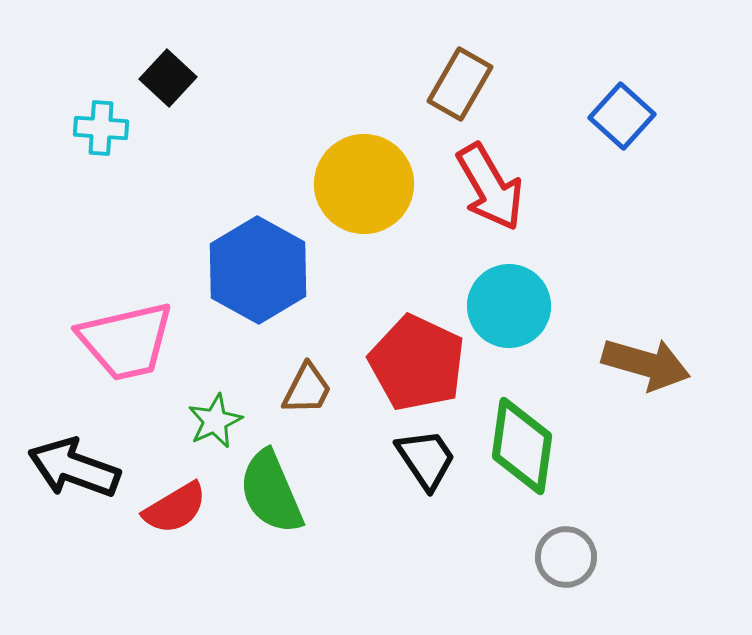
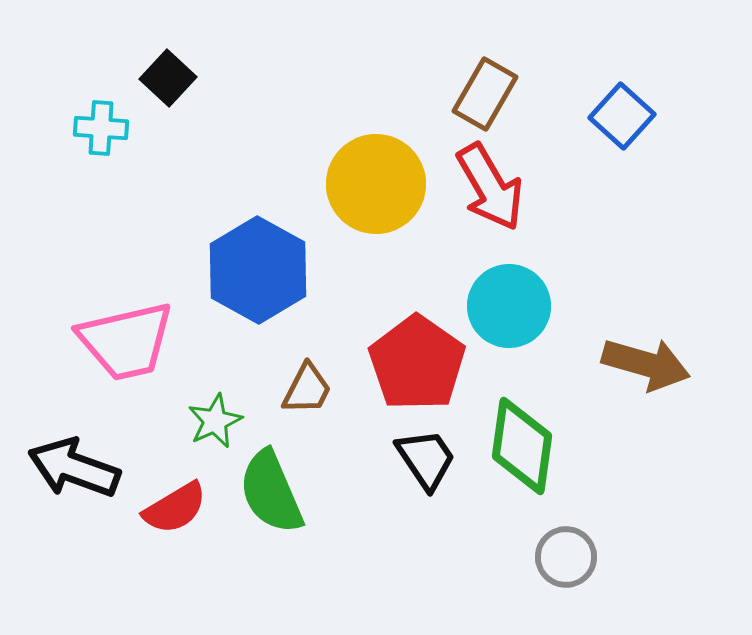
brown rectangle: moved 25 px right, 10 px down
yellow circle: moved 12 px right
red pentagon: rotated 10 degrees clockwise
